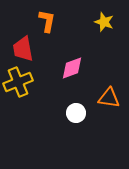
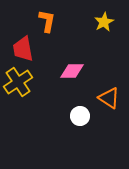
yellow star: rotated 24 degrees clockwise
pink diamond: moved 3 px down; rotated 20 degrees clockwise
yellow cross: rotated 12 degrees counterclockwise
orange triangle: rotated 25 degrees clockwise
white circle: moved 4 px right, 3 px down
